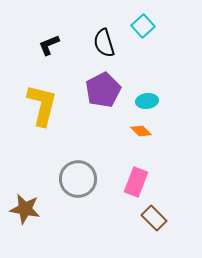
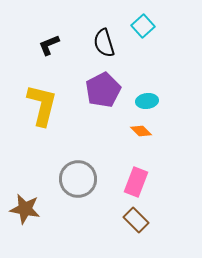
brown rectangle: moved 18 px left, 2 px down
